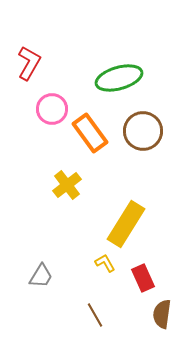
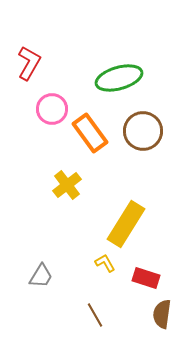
red rectangle: moved 3 px right; rotated 48 degrees counterclockwise
